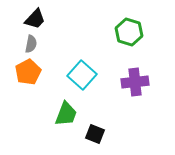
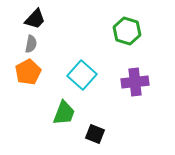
green hexagon: moved 2 px left, 1 px up
green trapezoid: moved 2 px left, 1 px up
